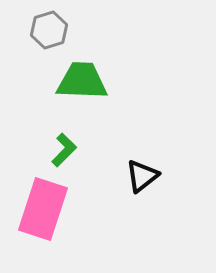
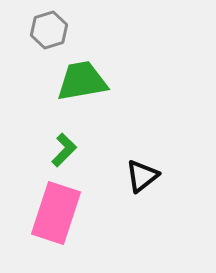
green trapezoid: rotated 12 degrees counterclockwise
pink rectangle: moved 13 px right, 4 px down
